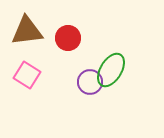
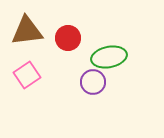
green ellipse: moved 2 px left, 13 px up; rotated 48 degrees clockwise
pink square: rotated 24 degrees clockwise
purple circle: moved 3 px right
